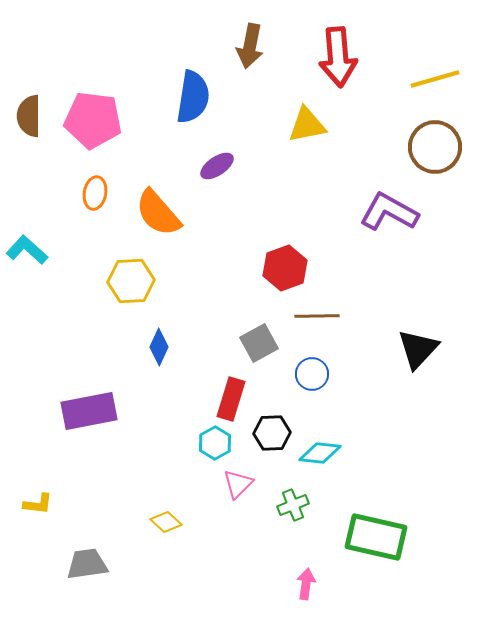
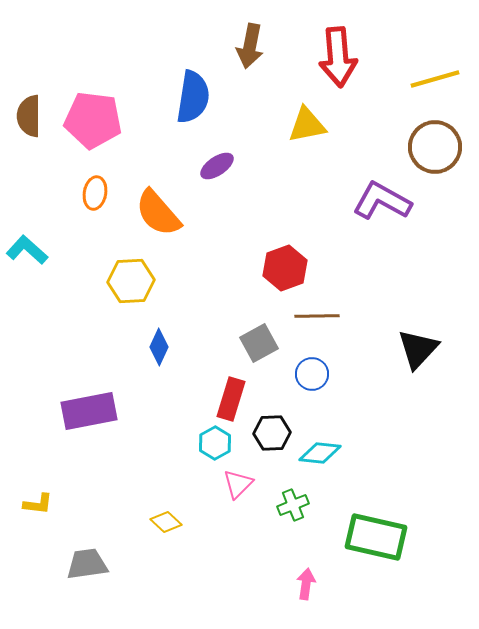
purple L-shape: moved 7 px left, 11 px up
